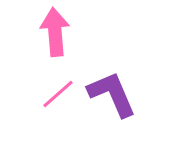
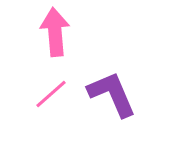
pink line: moved 7 px left
